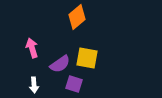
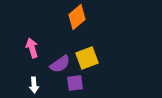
yellow square: rotated 30 degrees counterclockwise
purple square: moved 1 px right, 1 px up; rotated 24 degrees counterclockwise
